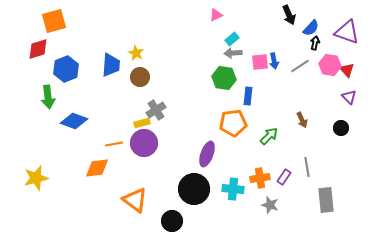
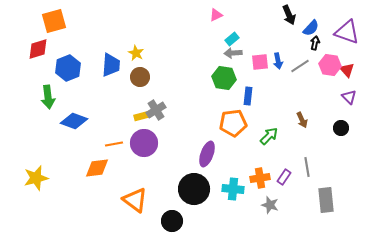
blue arrow at (274, 61): moved 4 px right
blue hexagon at (66, 69): moved 2 px right, 1 px up
yellow rectangle at (142, 123): moved 7 px up
